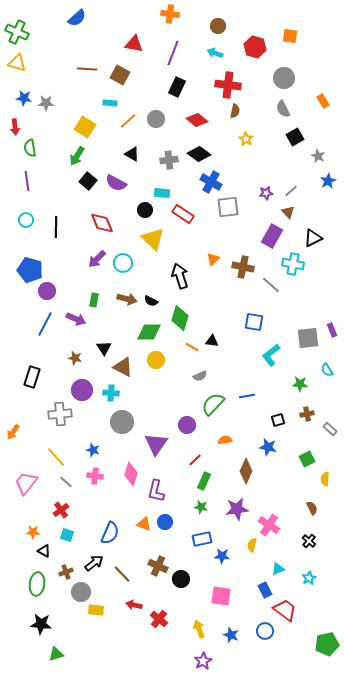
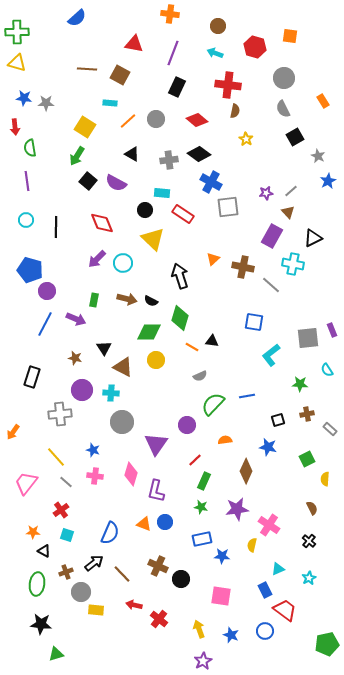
green cross at (17, 32): rotated 25 degrees counterclockwise
